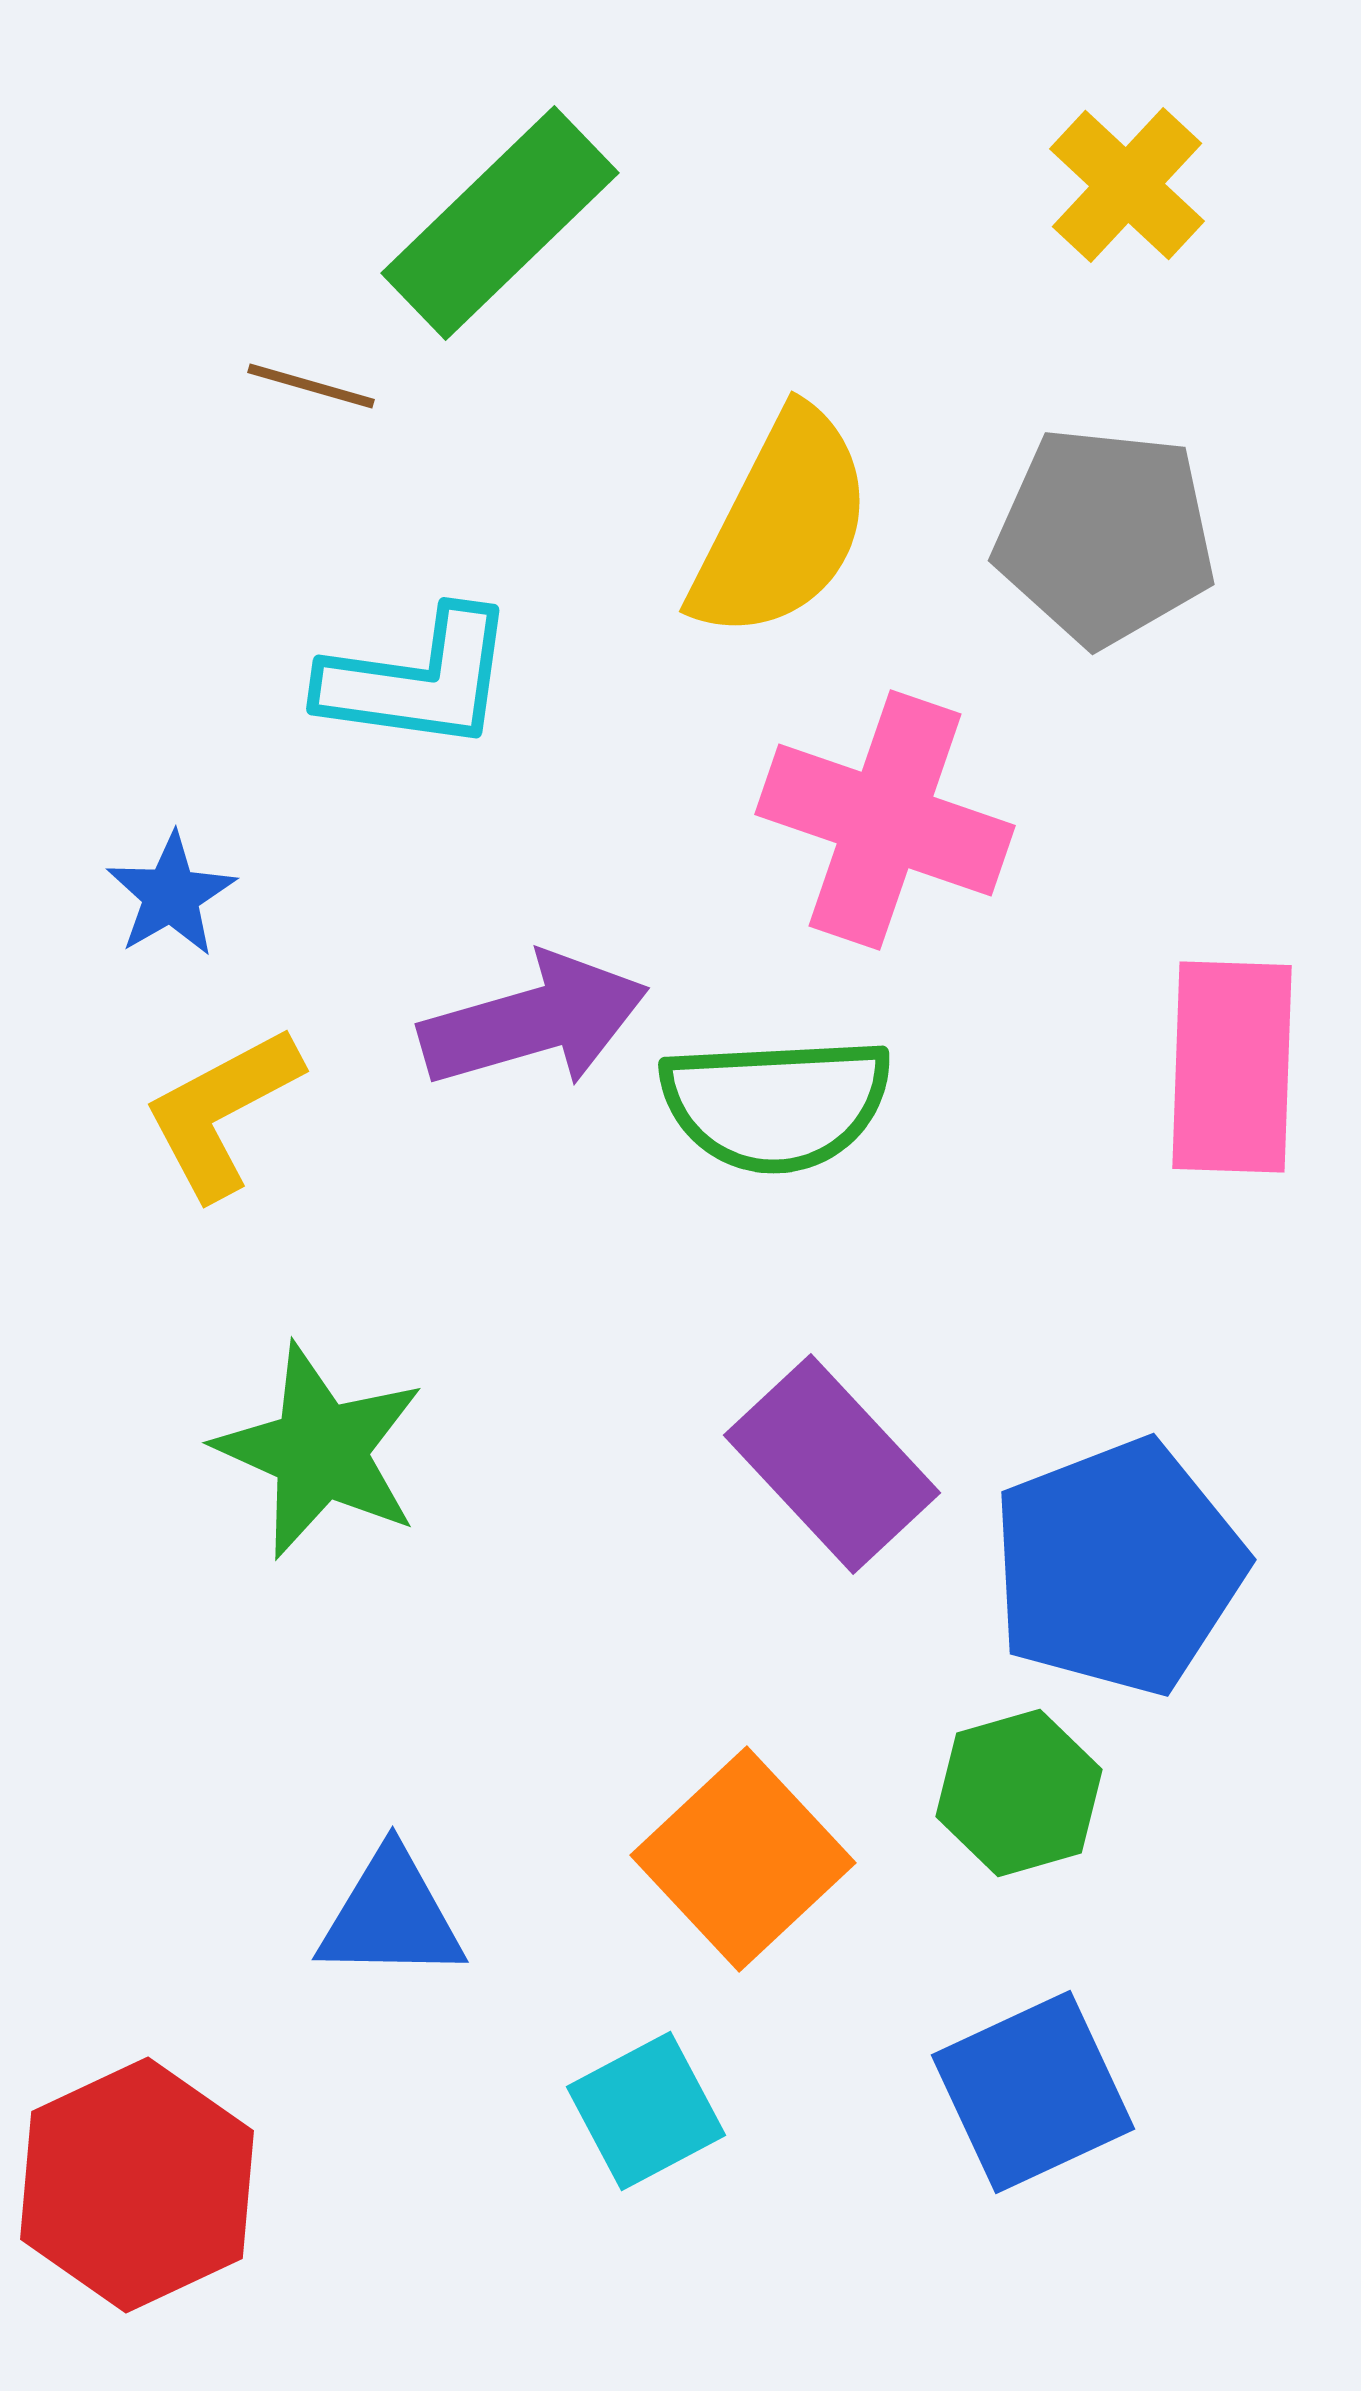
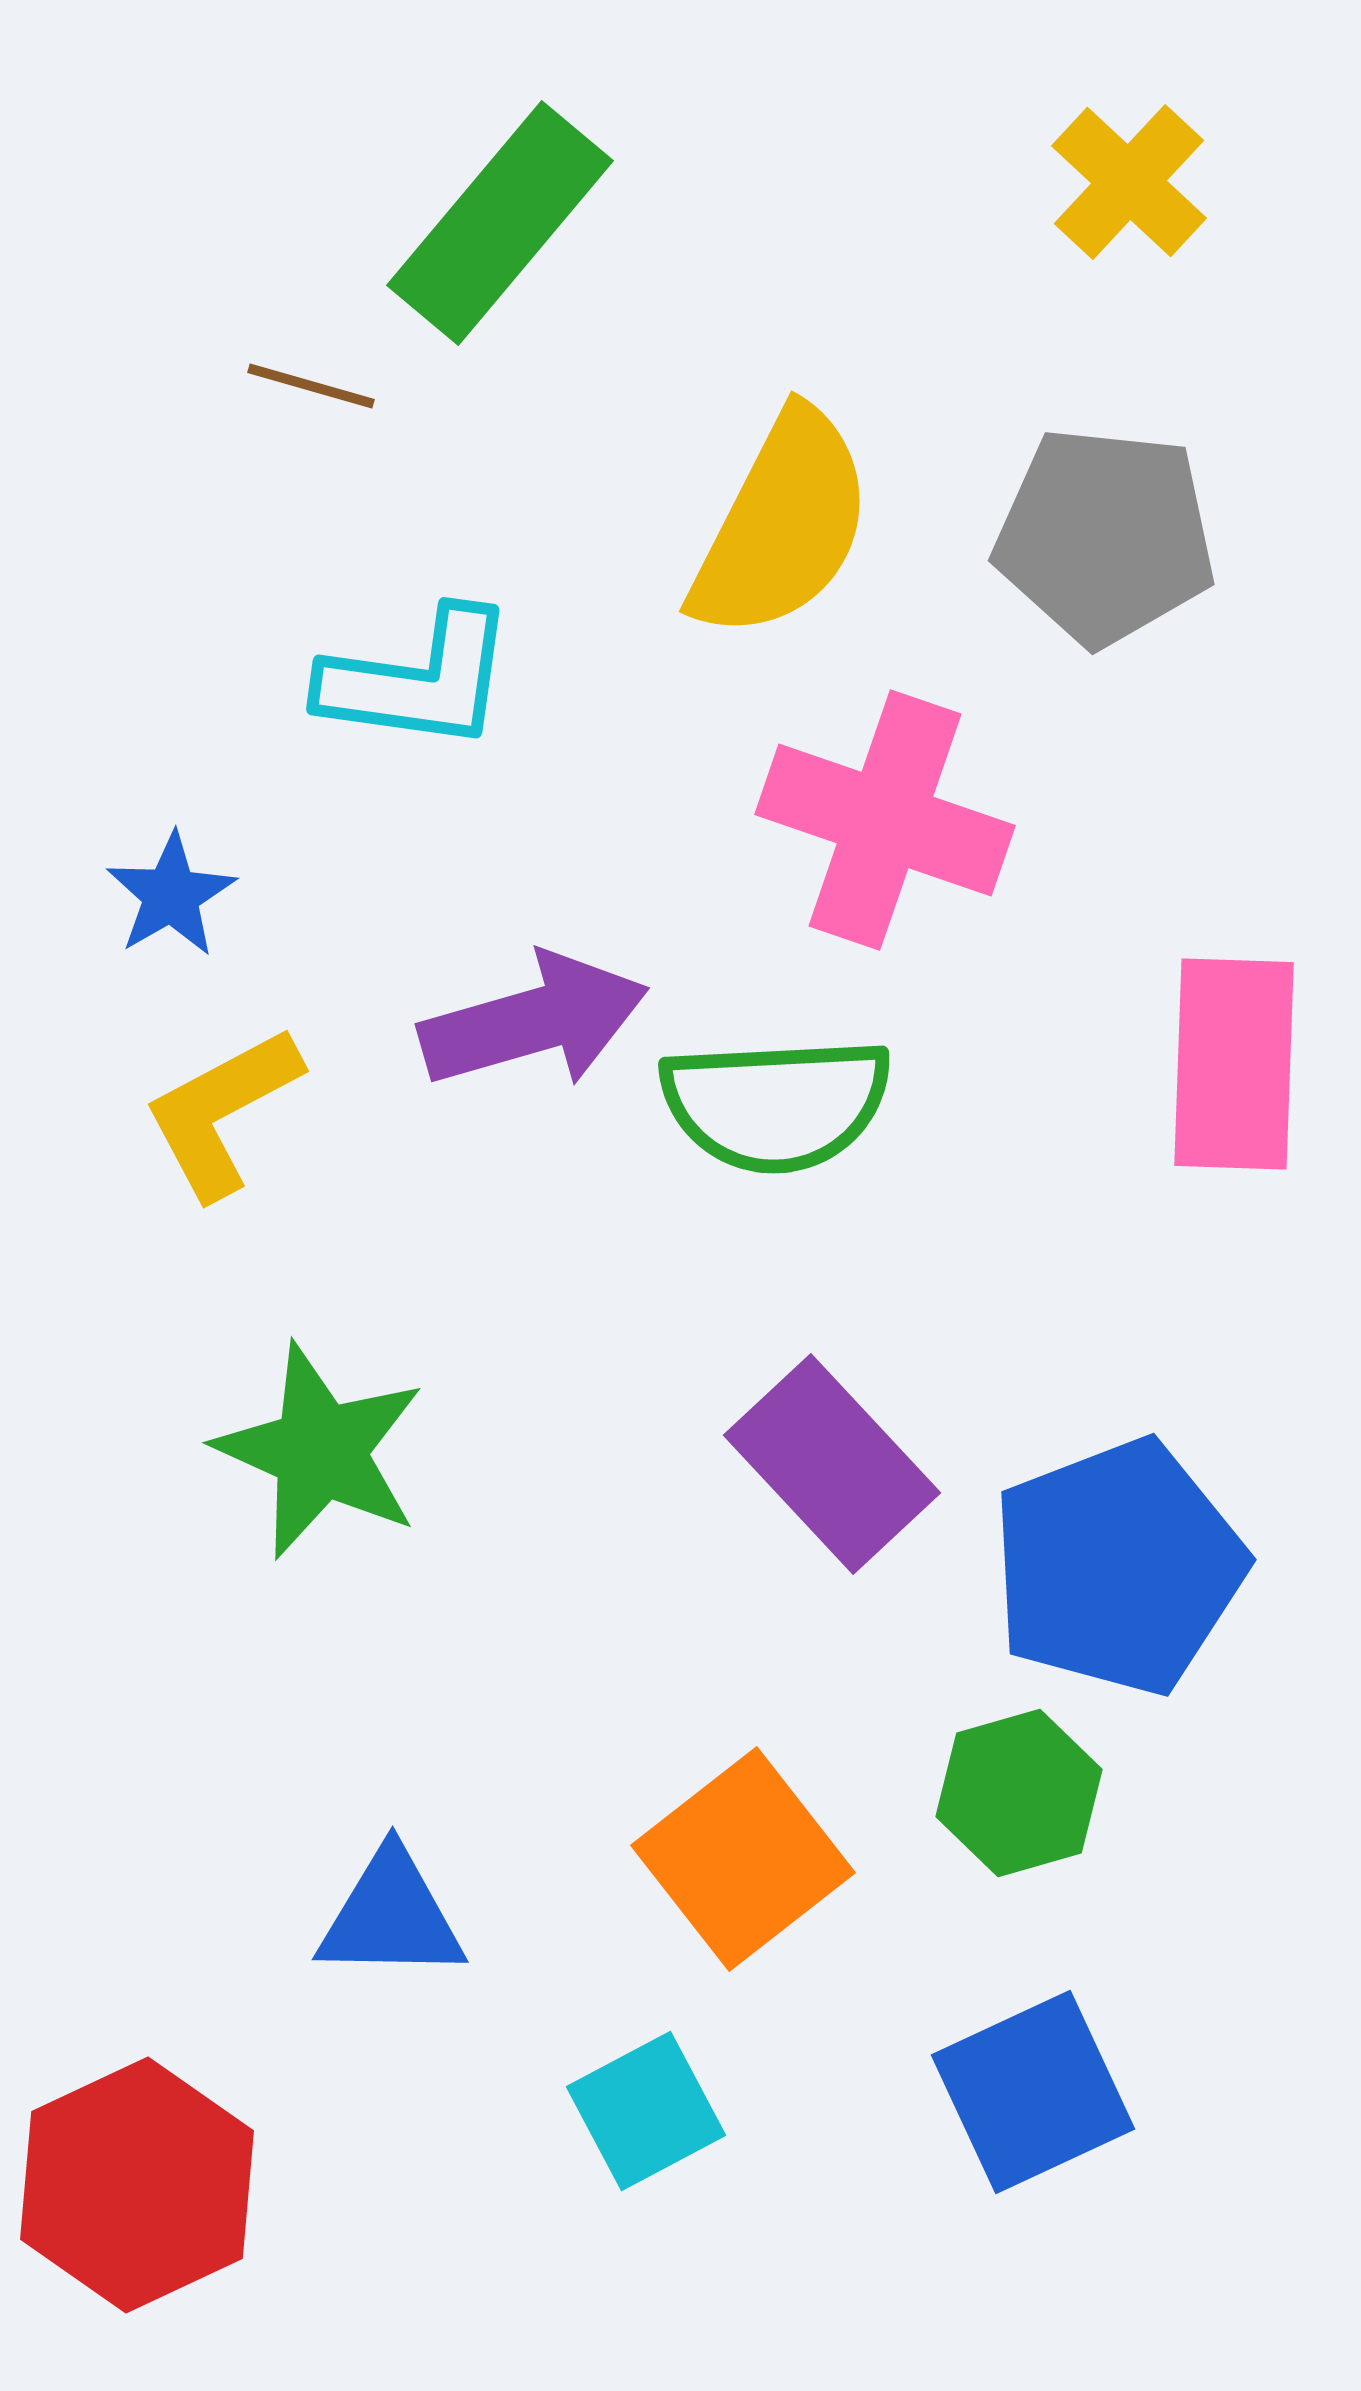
yellow cross: moved 2 px right, 3 px up
green rectangle: rotated 6 degrees counterclockwise
pink rectangle: moved 2 px right, 3 px up
orange square: rotated 5 degrees clockwise
